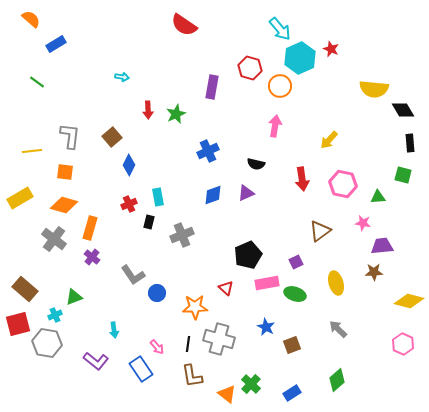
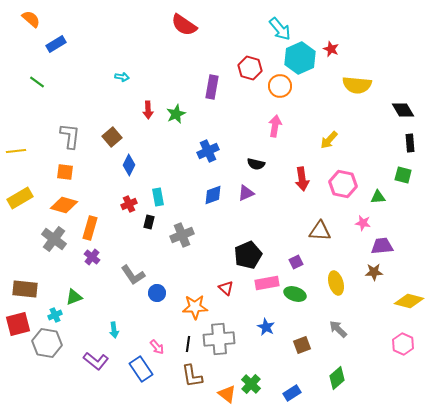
yellow semicircle at (374, 89): moved 17 px left, 4 px up
yellow line at (32, 151): moved 16 px left
brown triangle at (320, 231): rotated 40 degrees clockwise
brown rectangle at (25, 289): rotated 35 degrees counterclockwise
gray cross at (219, 339): rotated 20 degrees counterclockwise
brown square at (292, 345): moved 10 px right
green diamond at (337, 380): moved 2 px up
